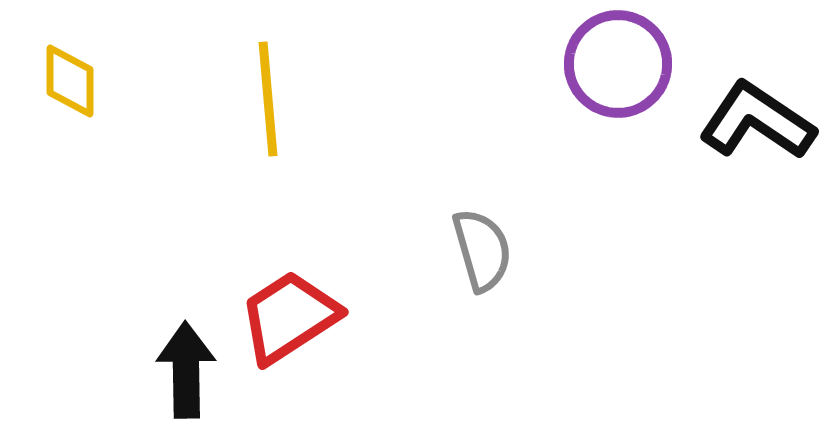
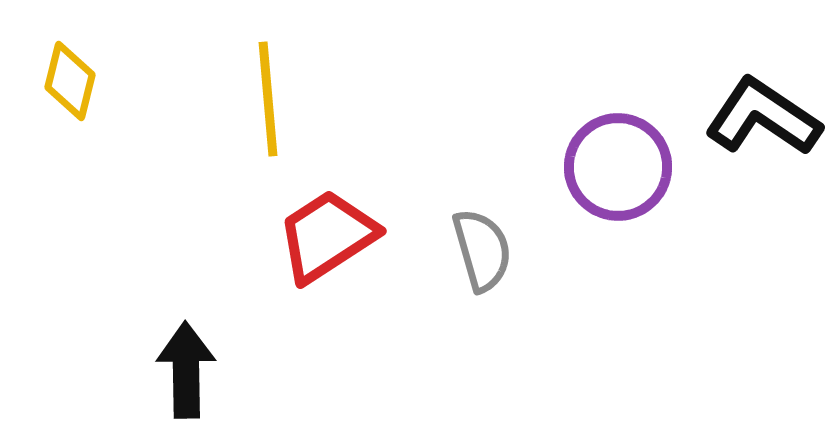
purple circle: moved 103 px down
yellow diamond: rotated 14 degrees clockwise
black L-shape: moved 6 px right, 4 px up
red trapezoid: moved 38 px right, 81 px up
